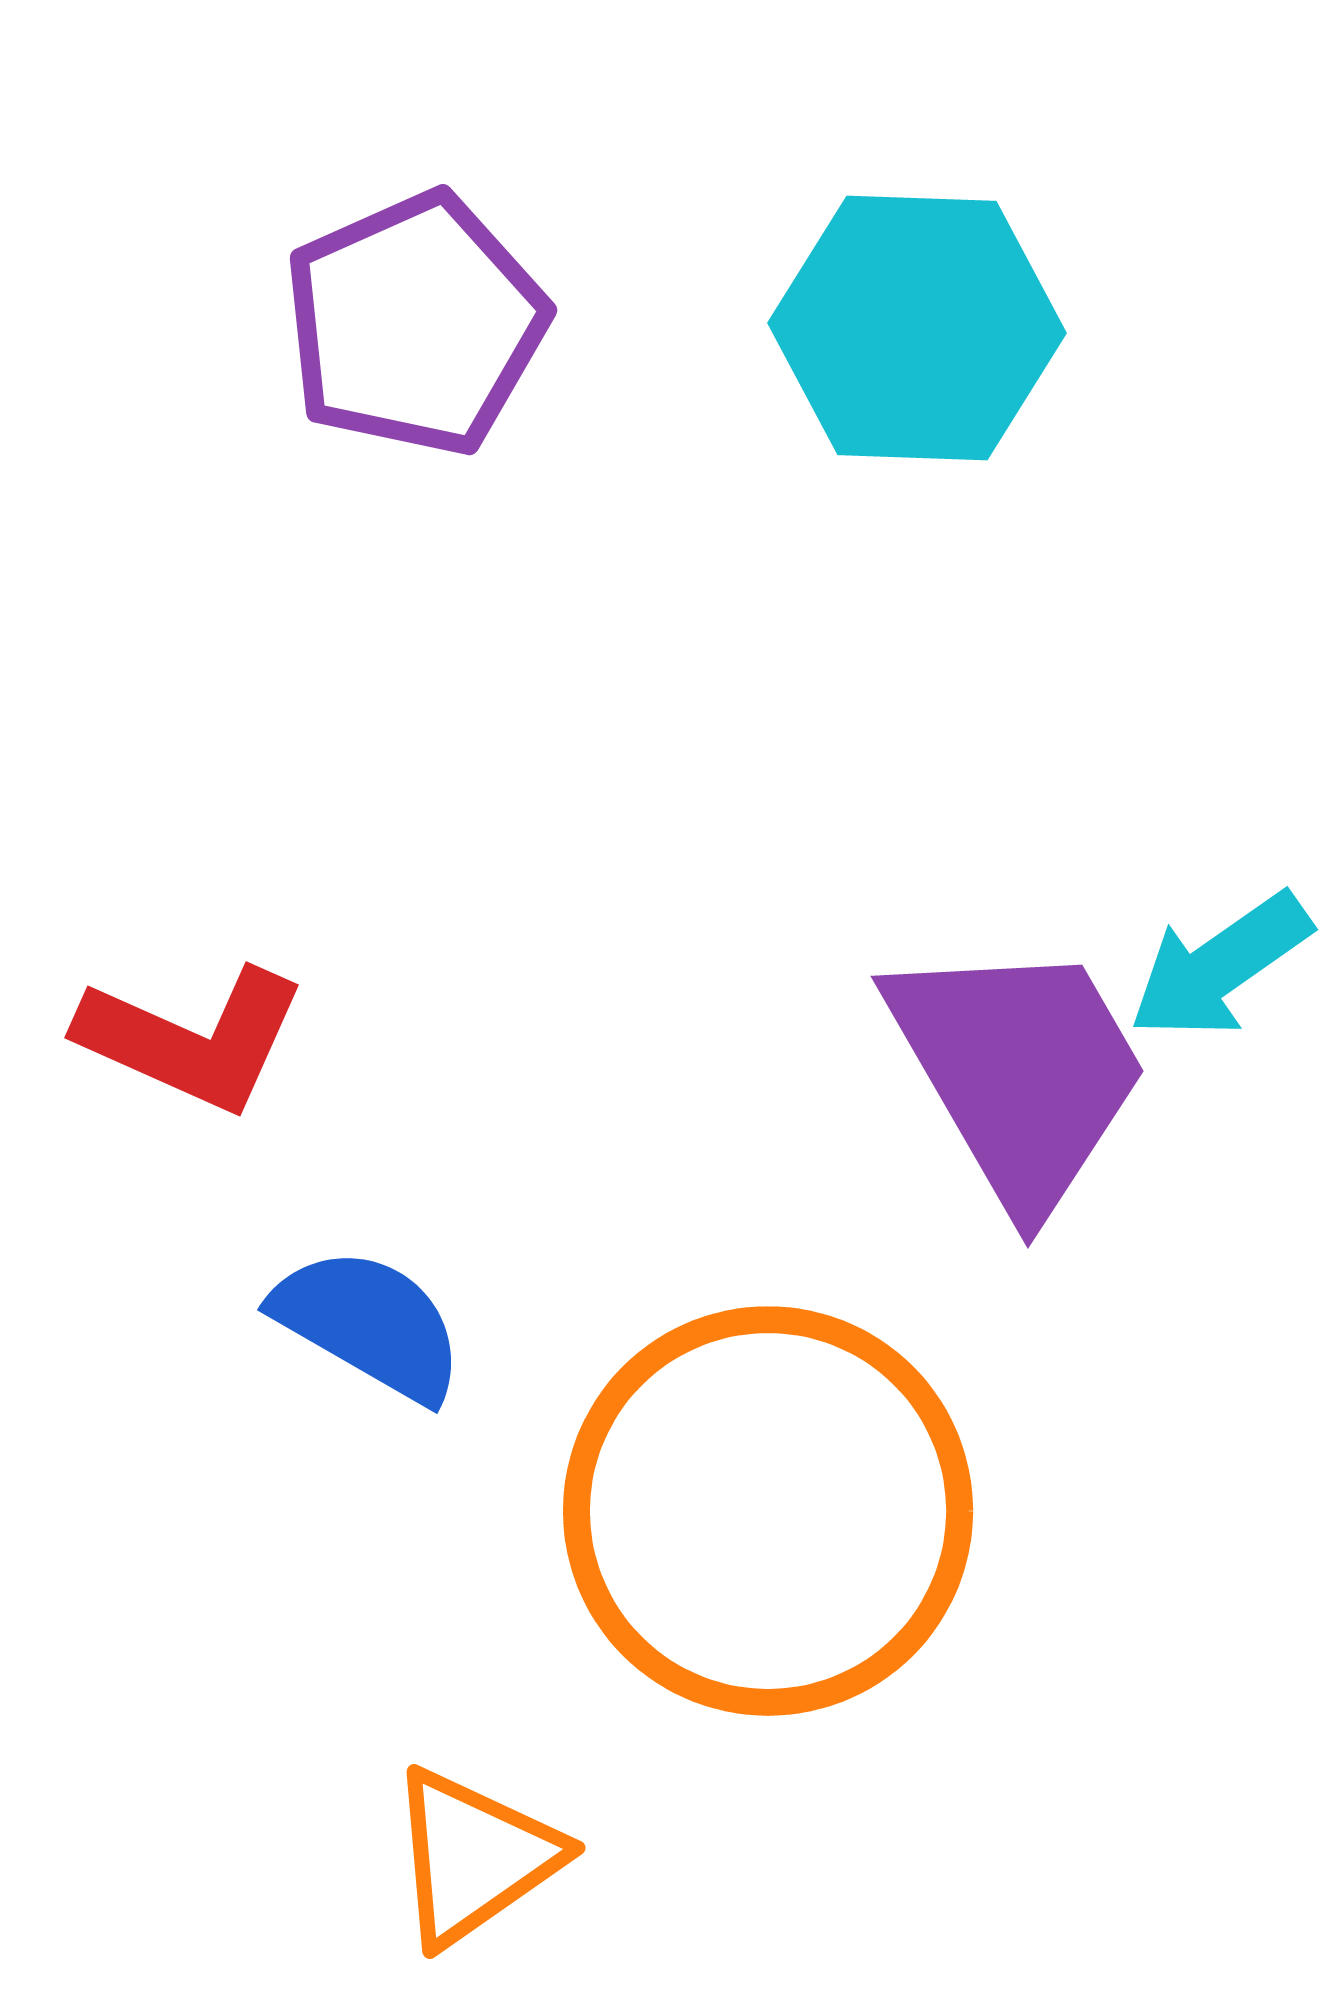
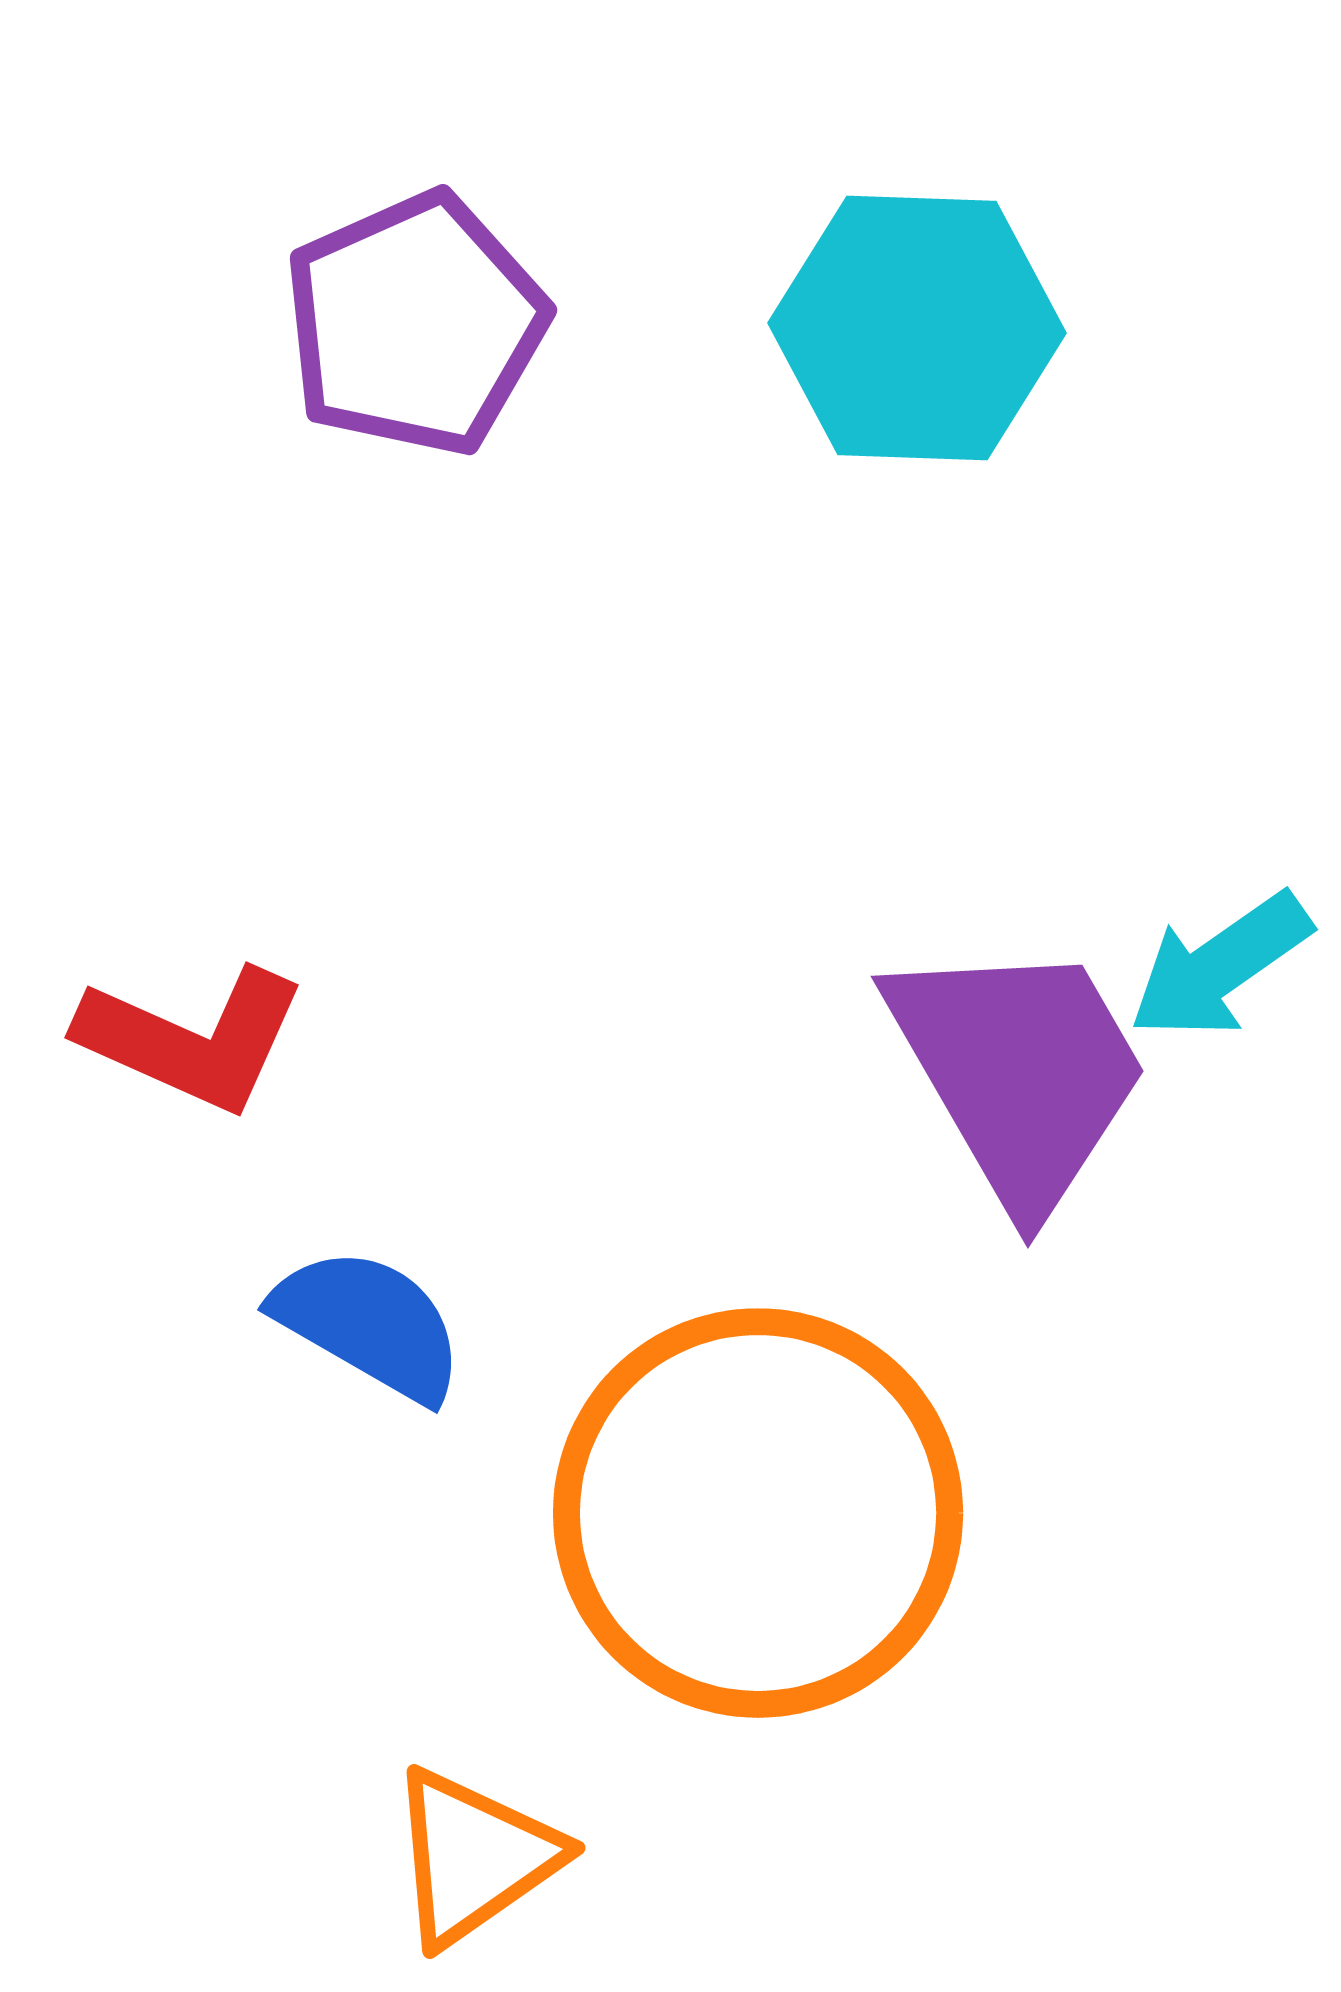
orange circle: moved 10 px left, 2 px down
